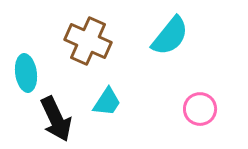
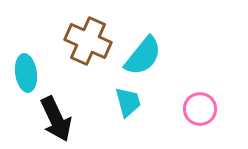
cyan semicircle: moved 27 px left, 20 px down
cyan trapezoid: moved 21 px right; rotated 48 degrees counterclockwise
